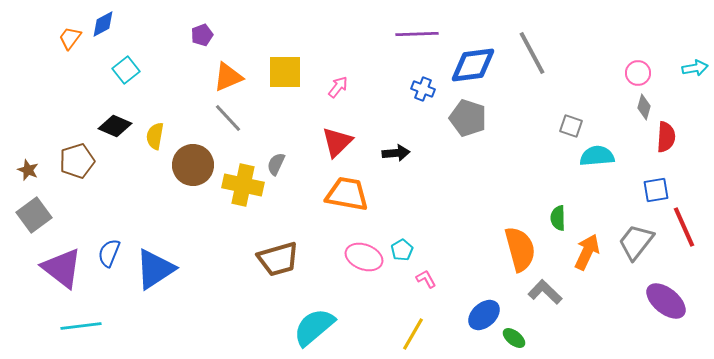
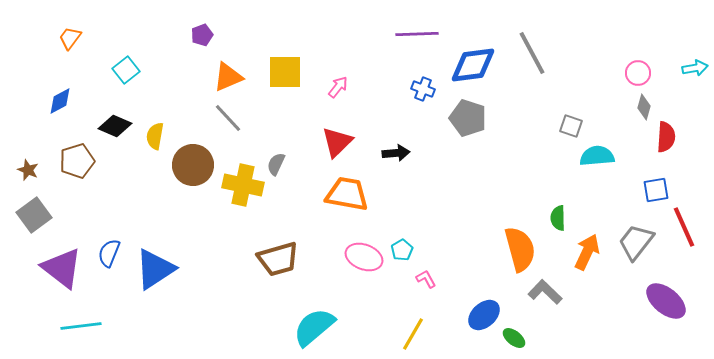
blue diamond at (103, 24): moved 43 px left, 77 px down
